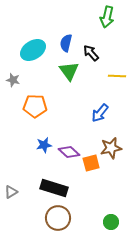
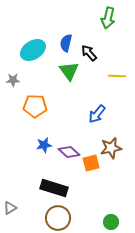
green arrow: moved 1 px right, 1 px down
black arrow: moved 2 px left
gray star: rotated 16 degrees counterclockwise
blue arrow: moved 3 px left, 1 px down
gray triangle: moved 1 px left, 16 px down
